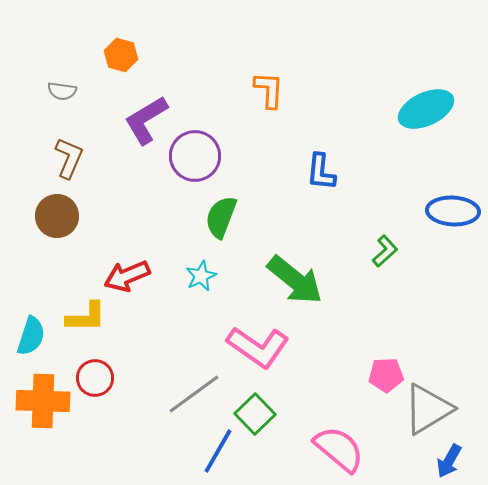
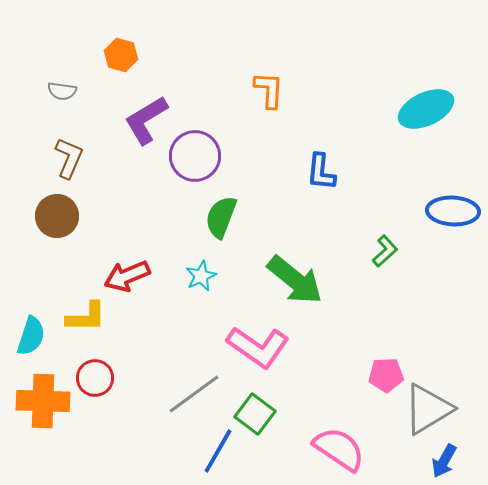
green square: rotated 9 degrees counterclockwise
pink semicircle: rotated 6 degrees counterclockwise
blue arrow: moved 5 px left
